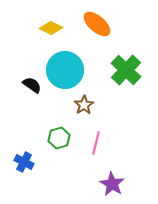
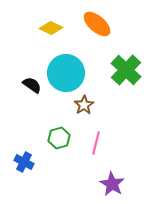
cyan circle: moved 1 px right, 3 px down
